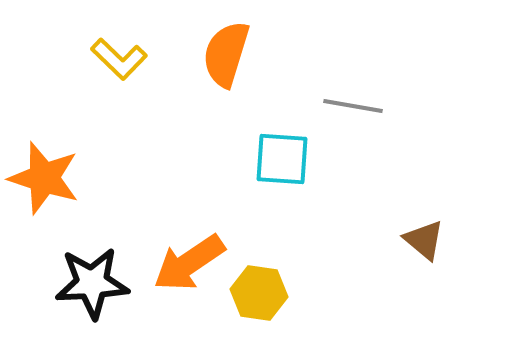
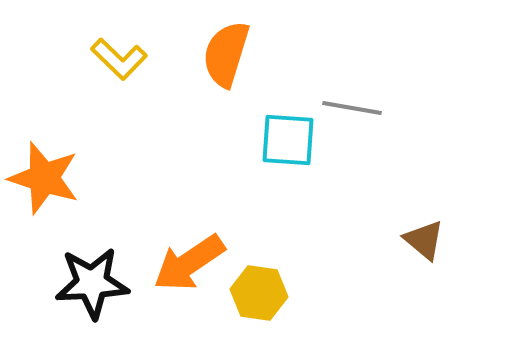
gray line: moved 1 px left, 2 px down
cyan square: moved 6 px right, 19 px up
